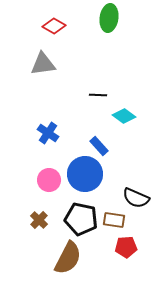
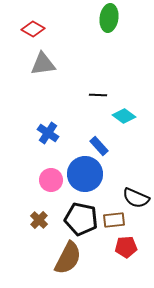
red diamond: moved 21 px left, 3 px down
pink circle: moved 2 px right
brown rectangle: rotated 15 degrees counterclockwise
